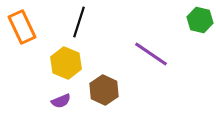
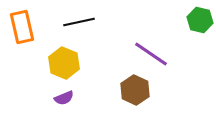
black line: rotated 60 degrees clockwise
orange rectangle: rotated 12 degrees clockwise
yellow hexagon: moved 2 px left
brown hexagon: moved 31 px right
purple semicircle: moved 3 px right, 3 px up
